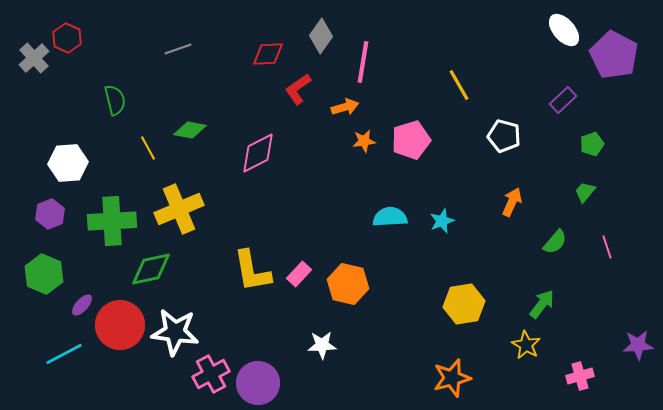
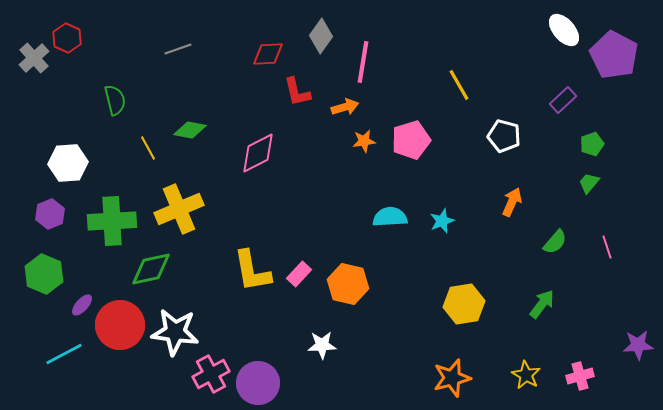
red L-shape at (298, 89): moved 1 px left, 3 px down; rotated 68 degrees counterclockwise
green trapezoid at (585, 192): moved 4 px right, 9 px up
yellow star at (526, 345): moved 30 px down
